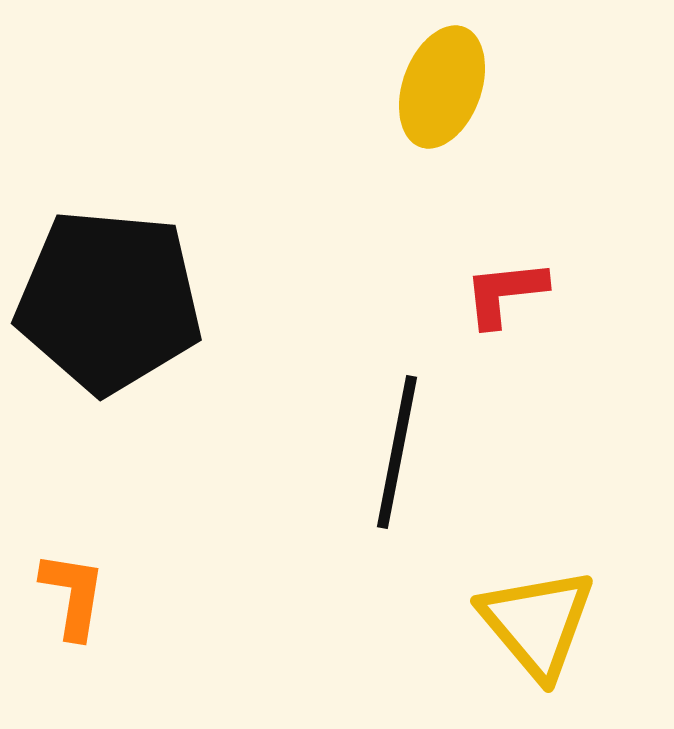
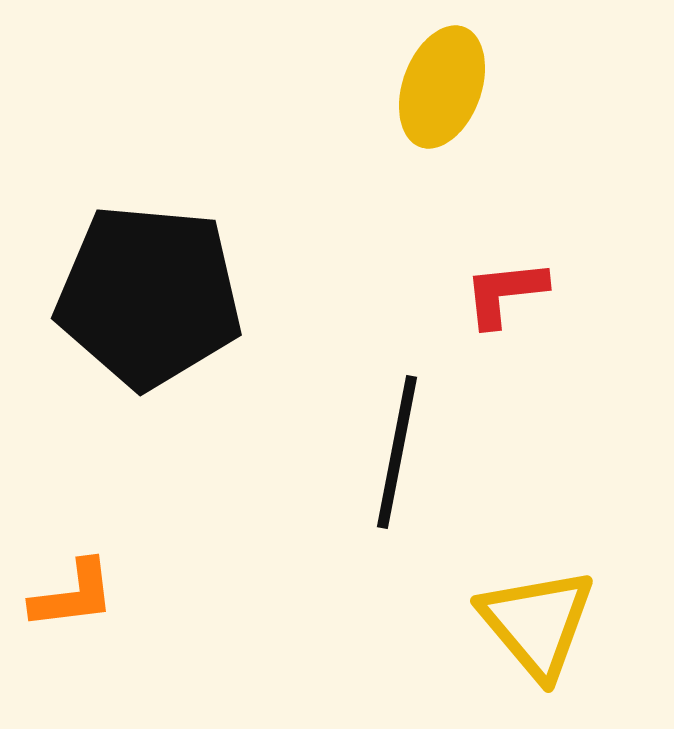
black pentagon: moved 40 px right, 5 px up
orange L-shape: rotated 74 degrees clockwise
